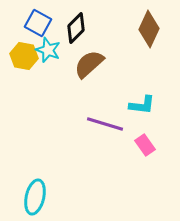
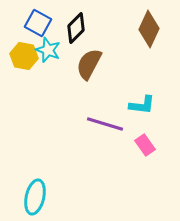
brown semicircle: rotated 20 degrees counterclockwise
